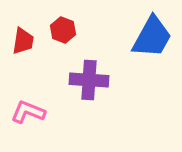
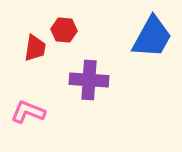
red hexagon: moved 1 px right; rotated 15 degrees counterclockwise
red trapezoid: moved 12 px right, 7 px down
